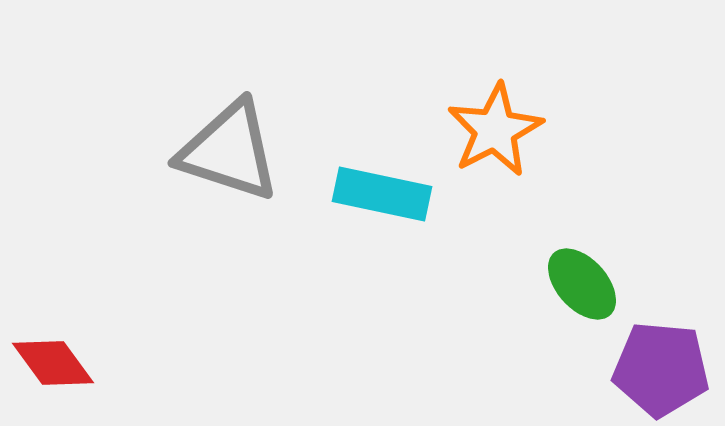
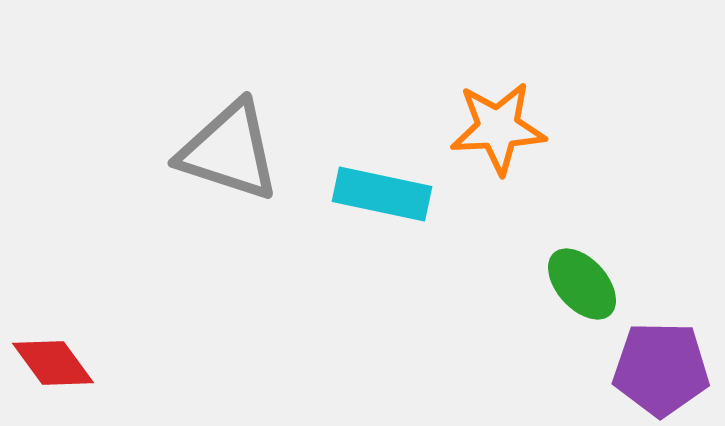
orange star: moved 3 px right, 2 px up; rotated 24 degrees clockwise
purple pentagon: rotated 4 degrees counterclockwise
